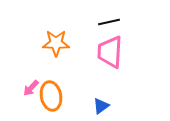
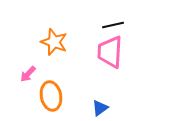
black line: moved 4 px right, 3 px down
orange star: moved 2 px left, 1 px up; rotated 20 degrees clockwise
pink arrow: moved 3 px left, 14 px up
blue triangle: moved 1 px left, 2 px down
